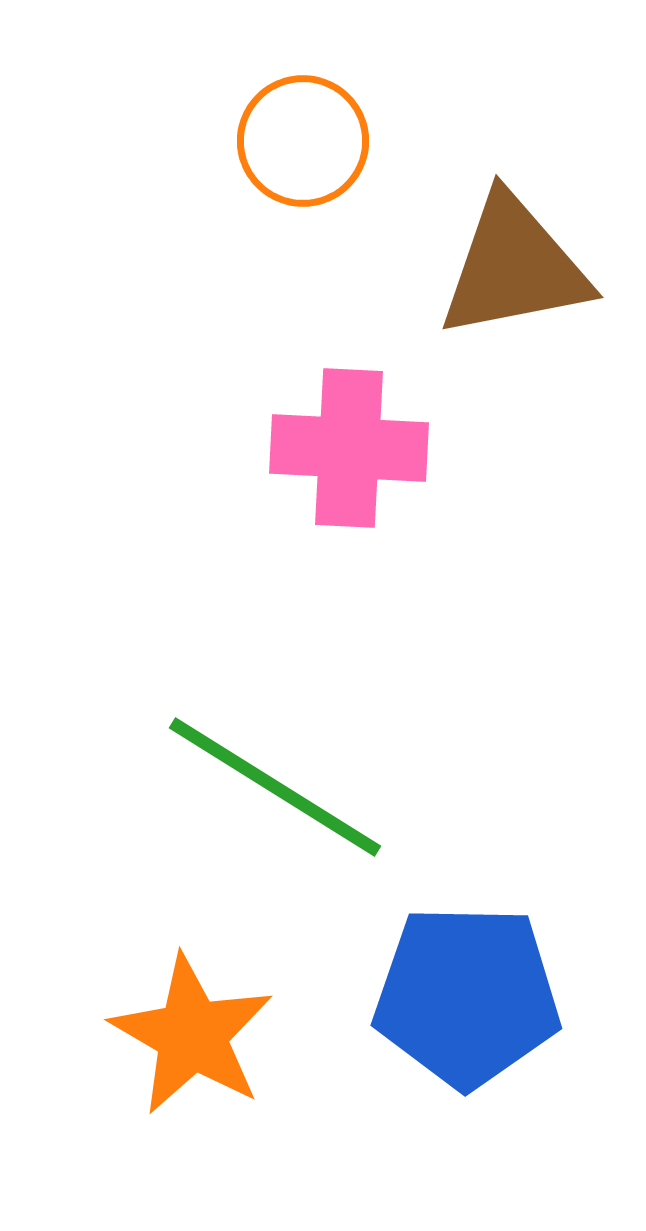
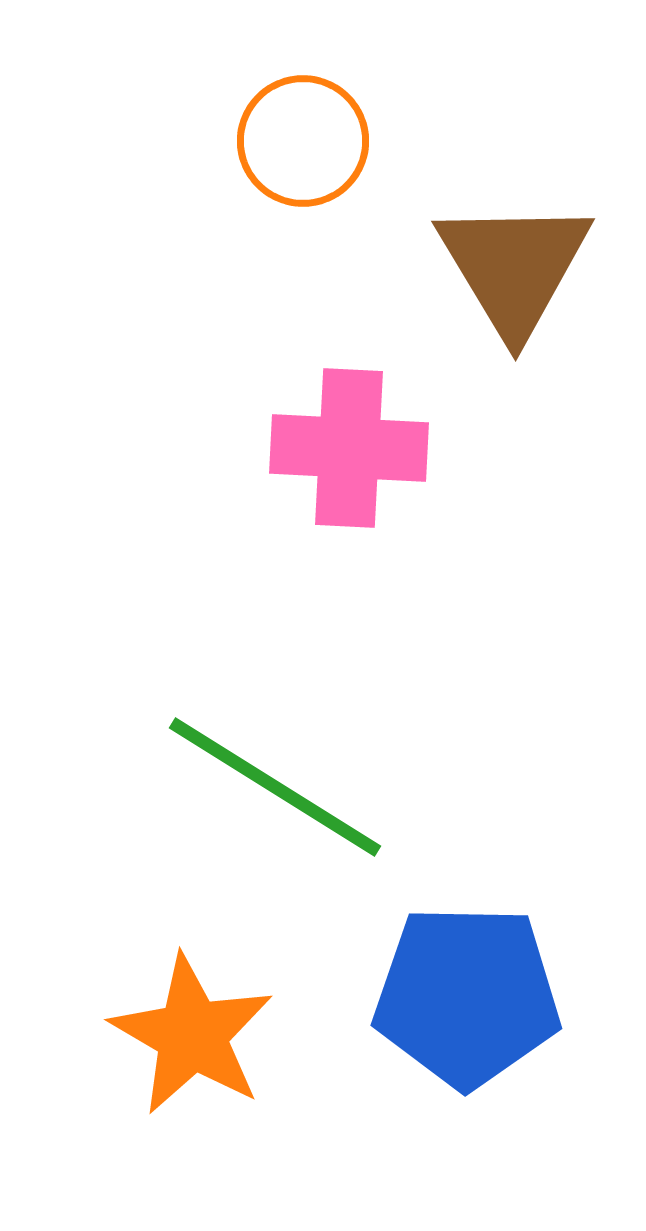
brown triangle: rotated 50 degrees counterclockwise
